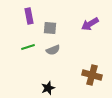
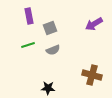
purple arrow: moved 4 px right
gray square: rotated 24 degrees counterclockwise
green line: moved 2 px up
black star: rotated 24 degrees clockwise
